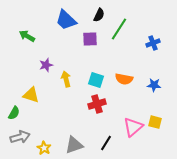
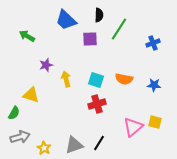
black semicircle: rotated 24 degrees counterclockwise
black line: moved 7 px left
